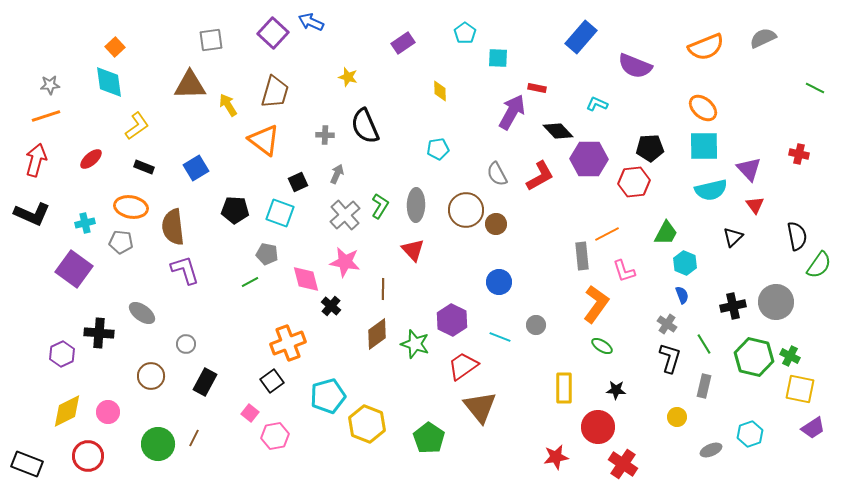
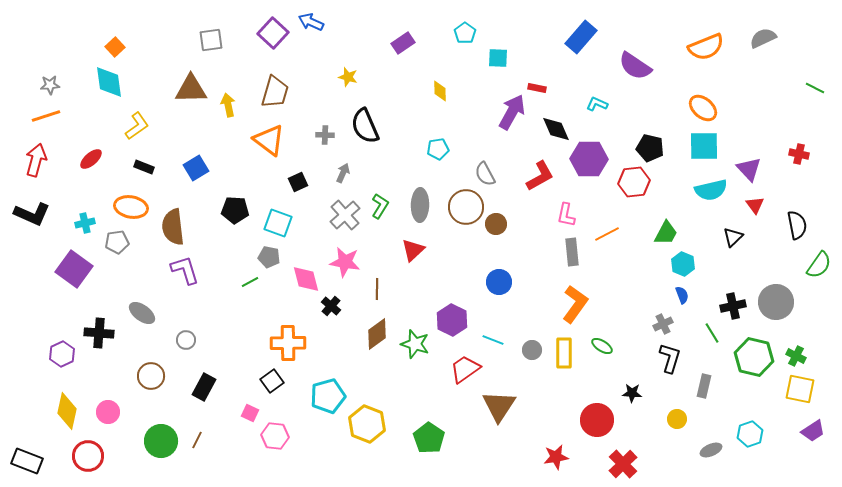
purple semicircle at (635, 66): rotated 12 degrees clockwise
brown triangle at (190, 85): moved 1 px right, 4 px down
yellow arrow at (228, 105): rotated 20 degrees clockwise
black diamond at (558, 131): moved 2 px left, 2 px up; rotated 20 degrees clockwise
orange triangle at (264, 140): moved 5 px right
black pentagon at (650, 148): rotated 16 degrees clockwise
gray arrow at (337, 174): moved 6 px right, 1 px up
gray semicircle at (497, 174): moved 12 px left
gray ellipse at (416, 205): moved 4 px right
brown circle at (466, 210): moved 3 px up
cyan square at (280, 213): moved 2 px left, 10 px down
black semicircle at (797, 236): moved 11 px up
gray pentagon at (121, 242): moved 4 px left; rotated 15 degrees counterclockwise
red triangle at (413, 250): rotated 30 degrees clockwise
gray pentagon at (267, 254): moved 2 px right, 3 px down
gray rectangle at (582, 256): moved 10 px left, 4 px up
cyan hexagon at (685, 263): moved 2 px left, 1 px down
pink L-shape at (624, 271): moved 58 px left, 56 px up; rotated 30 degrees clockwise
brown line at (383, 289): moved 6 px left
orange L-shape at (596, 304): moved 21 px left
gray cross at (667, 324): moved 4 px left; rotated 30 degrees clockwise
gray circle at (536, 325): moved 4 px left, 25 px down
cyan line at (500, 337): moved 7 px left, 3 px down
orange cross at (288, 343): rotated 20 degrees clockwise
gray circle at (186, 344): moved 4 px up
green line at (704, 344): moved 8 px right, 11 px up
green cross at (790, 356): moved 6 px right
red trapezoid at (463, 366): moved 2 px right, 3 px down
black rectangle at (205, 382): moved 1 px left, 5 px down
yellow rectangle at (564, 388): moved 35 px up
black star at (616, 390): moved 16 px right, 3 px down
brown triangle at (480, 407): moved 19 px right, 1 px up; rotated 12 degrees clockwise
yellow diamond at (67, 411): rotated 51 degrees counterclockwise
pink square at (250, 413): rotated 12 degrees counterclockwise
yellow circle at (677, 417): moved 2 px down
red circle at (598, 427): moved 1 px left, 7 px up
purple trapezoid at (813, 428): moved 3 px down
pink hexagon at (275, 436): rotated 16 degrees clockwise
brown line at (194, 438): moved 3 px right, 2 px down
green circle at (158, 444): moved 3 px right, 3 px up
black rectangle at (27, 464): moved 3 px up
red cross at (623, 464): rotated 12 degrees clockwise
